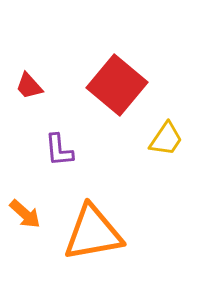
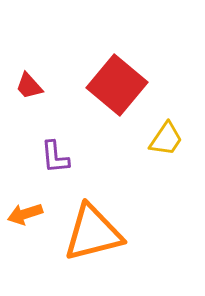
purple L-shape: moved 4 px left, 7 px down
orange arrow: rotated 120 degrees clockwise
orange triangle: rotated 4 degrees counterclockwise
